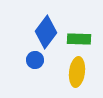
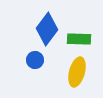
blue diamond: moved 1 px right, 3 px up
yellow ellipse: rotated 8 degrees clockwise
